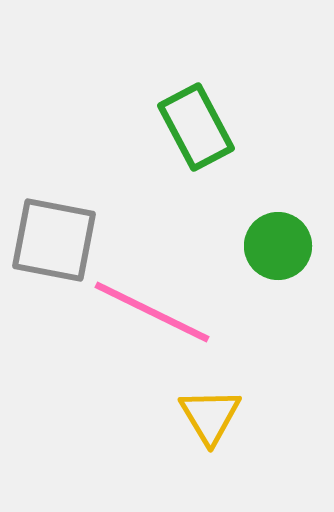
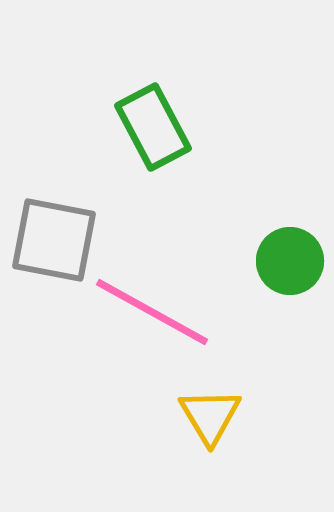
green rectangle: moved 43 px left
green circle: moved 12 px right, 15 px down
pink line: rotated 3 degrees clockwise
